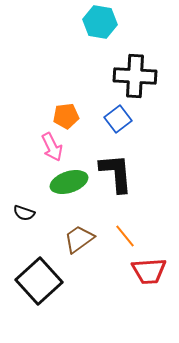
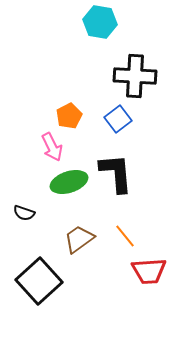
orange pentagon: moved 3 px right; rotated 20 degrees counterclockwise
